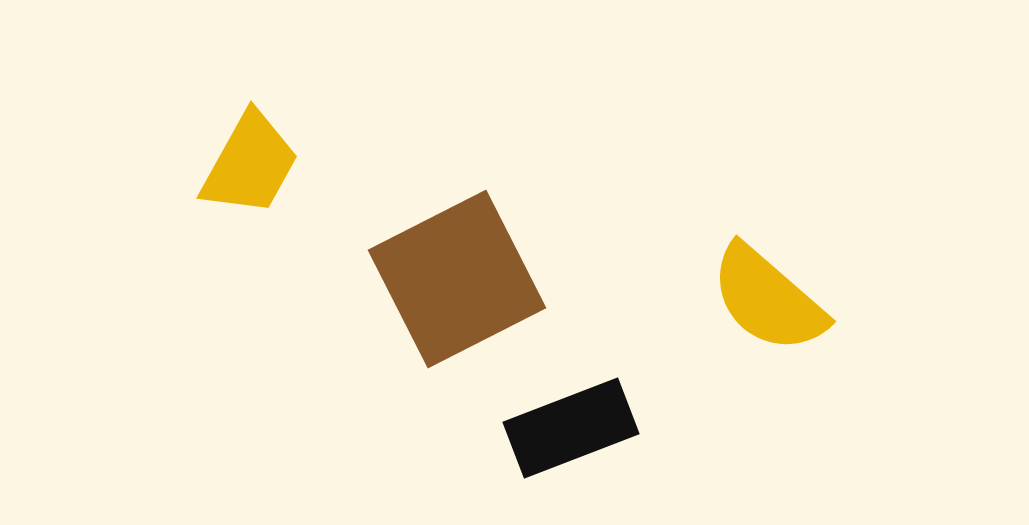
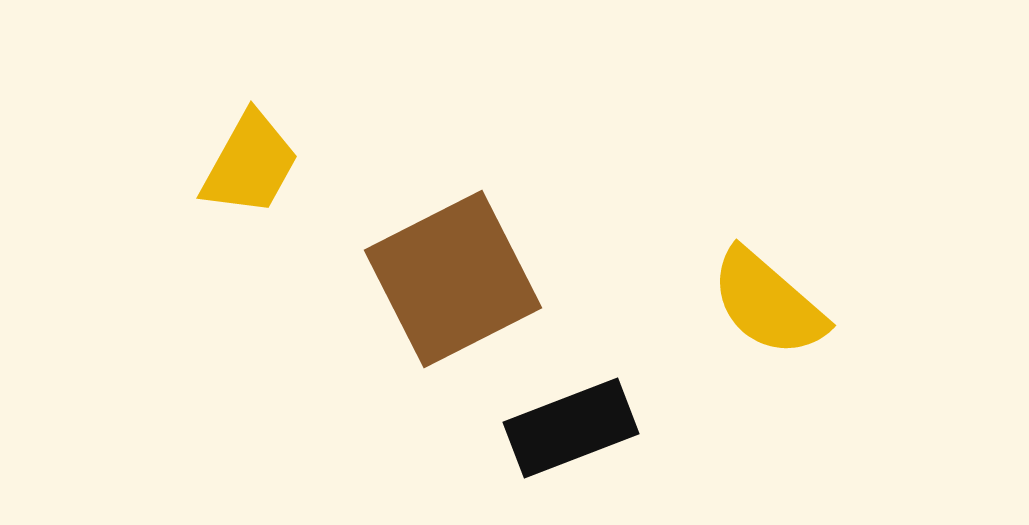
brown square: moved 4 px left
yellow semicircle: moved 4 px down
